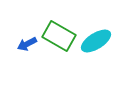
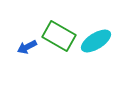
blue arrow: moved 3 px down
